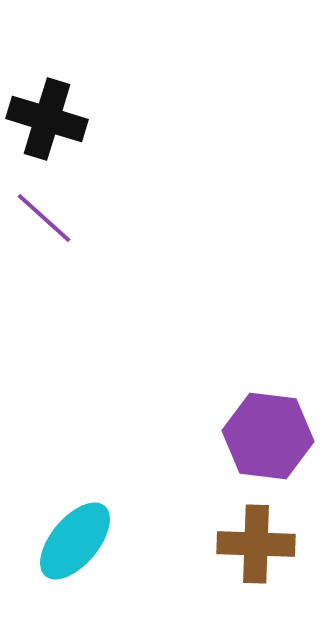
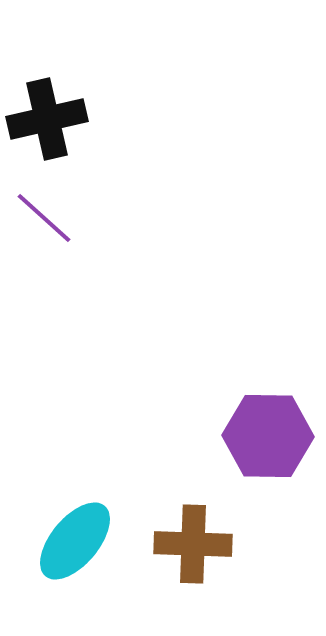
black cross: rotated 30 degrees counterclockwise
purple hexagon: rotated 6 degrees counterclockwise
brown cross: moved 63 px left
